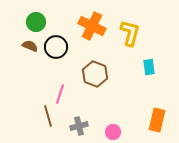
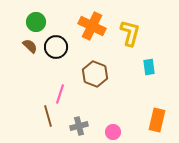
brown semicircle: rotated 21 degrees clockwise
